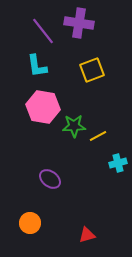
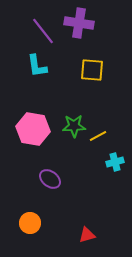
yellow square: rotated 25 degrees clockwise
pink hexagon: moved 10 px left, 22 px down
cyan cross: moved 3 px left, 1 px up
